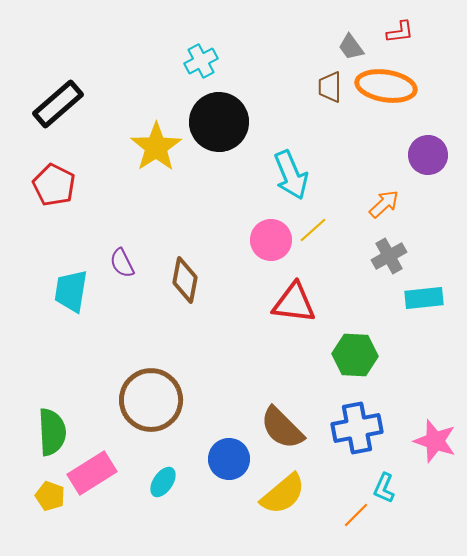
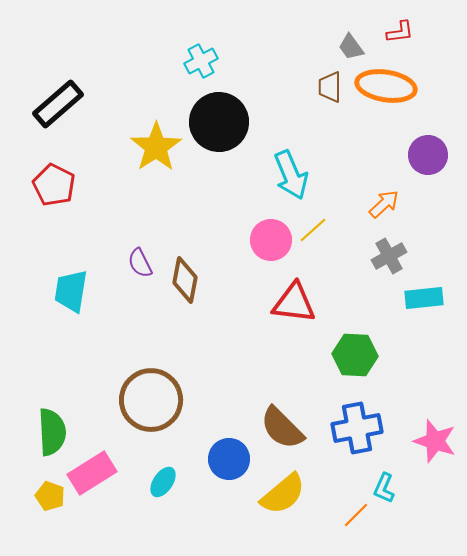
purple semicircle: moved 18 px right
